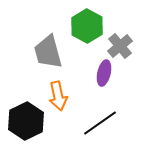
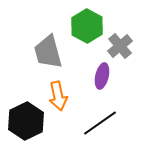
purple ellipse: moved 2 px left, 3 px down
